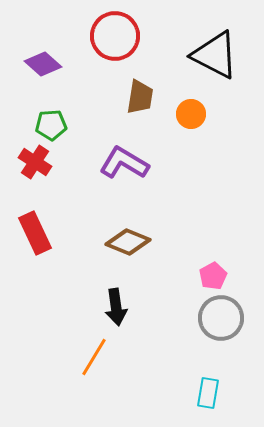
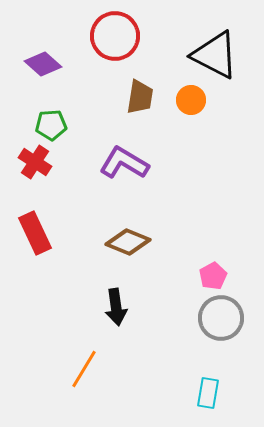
orange circle: moved 14 px up
orange line: moved 10 px left, 12 px down
